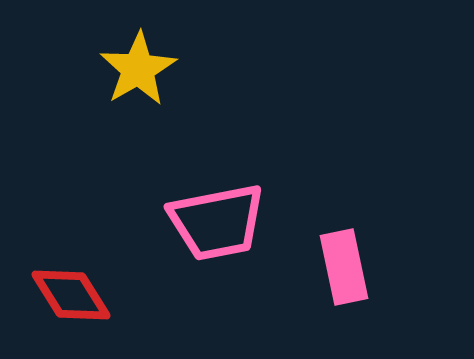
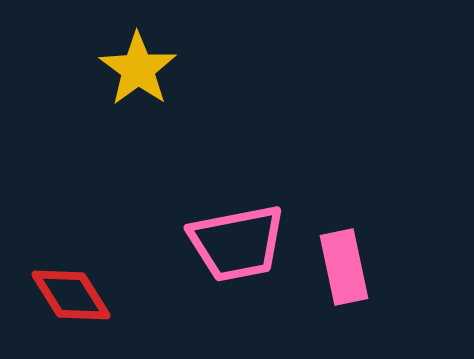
yellow star: rotated 6 degrees counterclockwise
pink trapezoid: moved 20 px right, 21 px down
